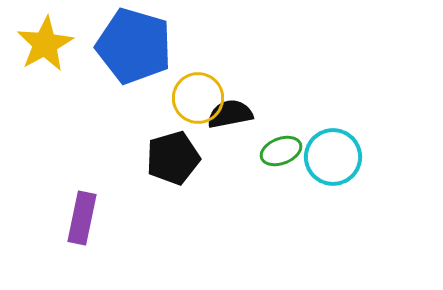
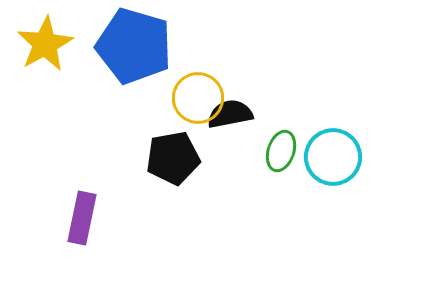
green ellipse: rotated 51 degrees counterclockwise
black pentagon: rotated 6 degrees clockwise
